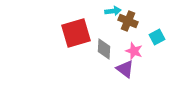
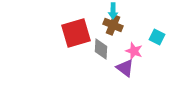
cyan arrow: rotated 98 degrees clockwise
brown cross: moved 15 px left, 4 px down
cyan square: rotated 35 degrees counterclockwise
gray diamond: moved 3 px left
purple triangle: moved 1 px up
